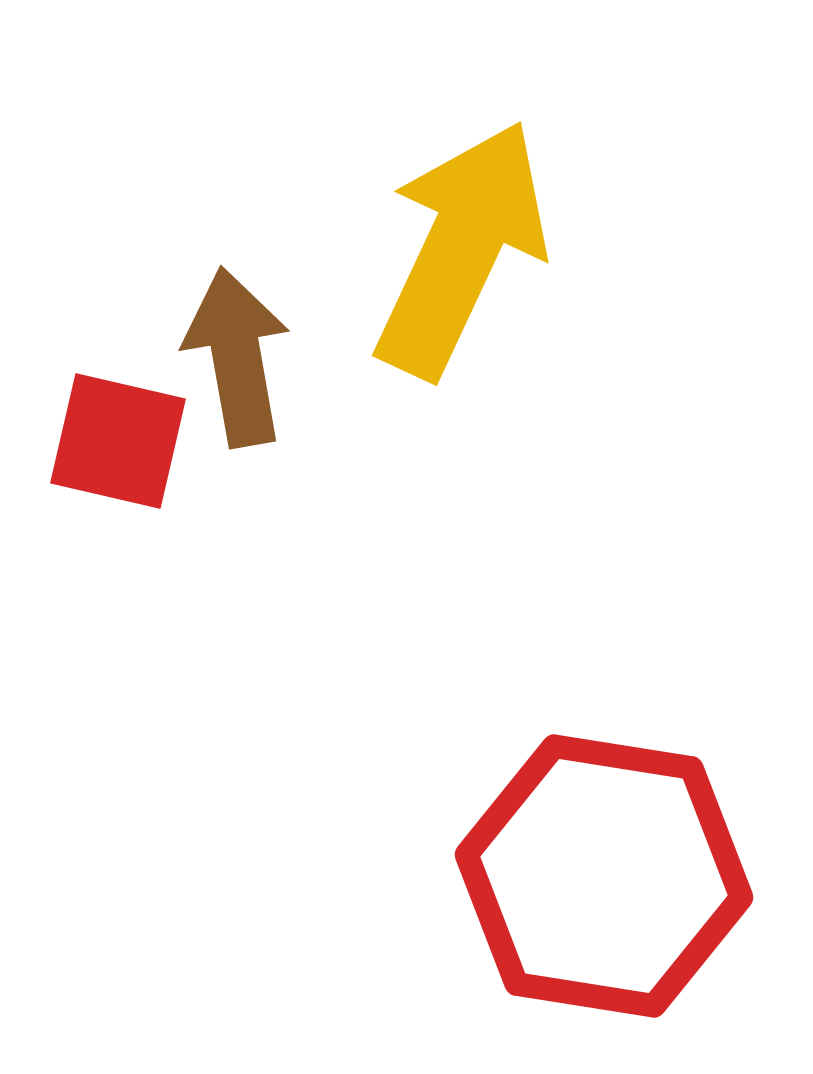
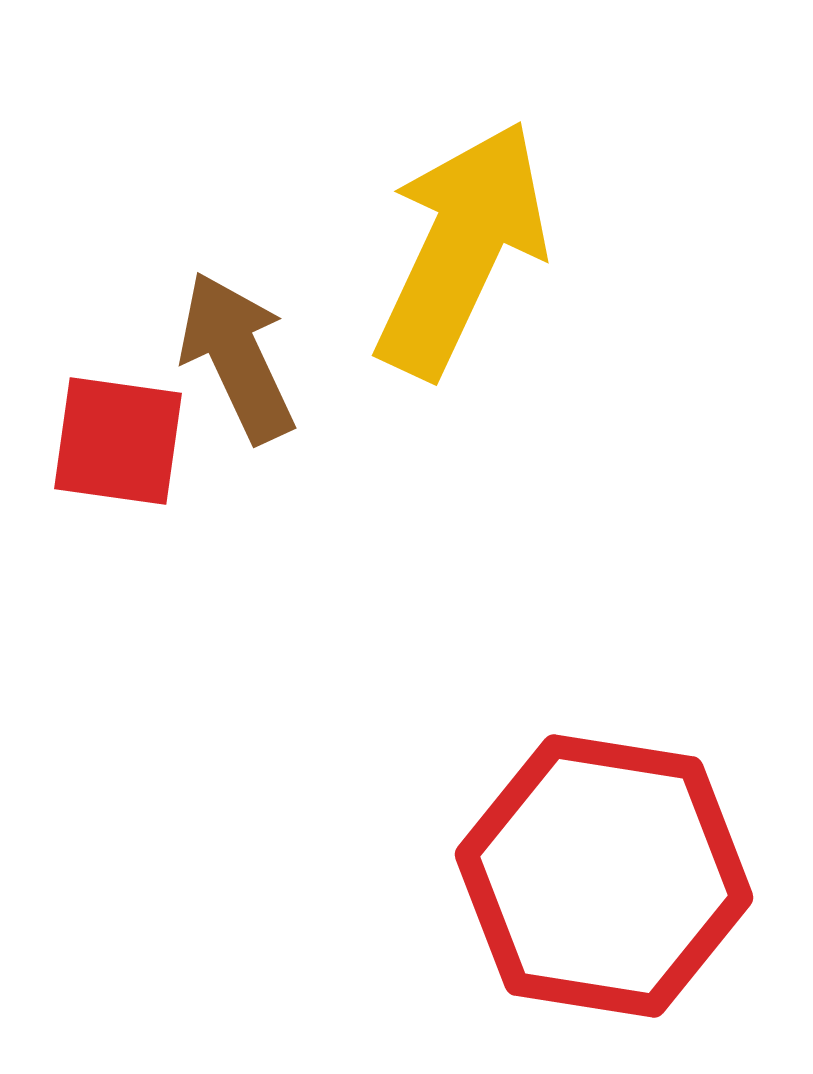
brown arrow: rotated 15 degrees counterclockwise
red square: rotated 5 degrees counterclockwise
